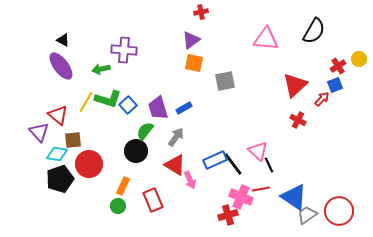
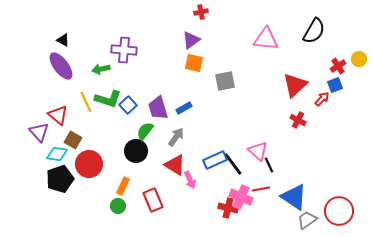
yellow line at (86, 102): rotated 55 degrees counterclockwise
brown square at (73, 140): rotated 36 degrees clockwise
red cross at (228, 215): moved 7 px up; rotated 30 degrees clockwise
gray trapezoid at (307, 215): moved 5 px down
